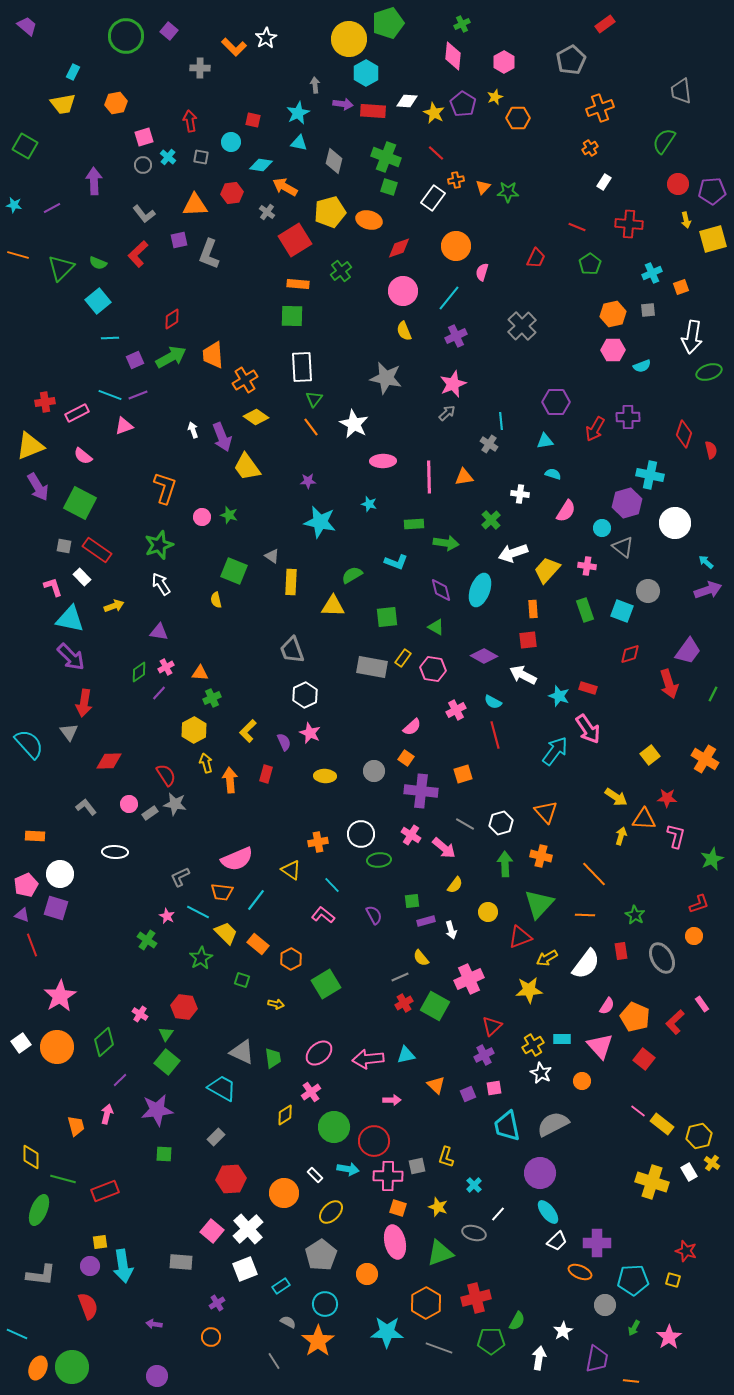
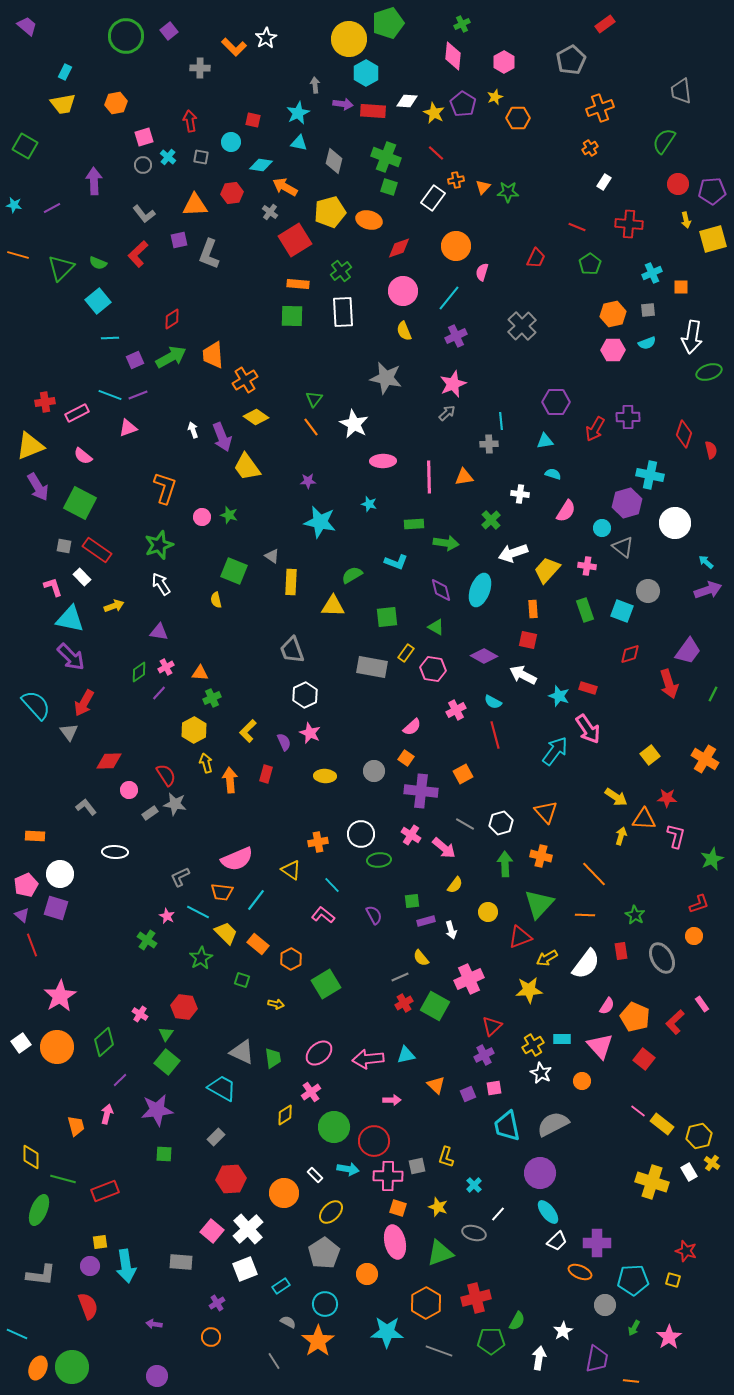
purple square at (169, 31): rotated 12 degrees clockwise
cyan rectangle at (73, 72): moved 8 px left
gray cross at (267, 212): moved 3 px right
orange square at (681, 287): rotated 21 degrees clockwise
cyan semicircle at (642, 366): moved 5 px right, 23 px up
white rectangle at (302, 367): moved 41 px right, 55 px up
pink triangle at (124, 426): moved 4 px right, 2 px down
gray cross at (489, 444): rotated 36 degrees counterclockwise
red square at (528, 640): rotated 18 degrees clockwise
yellow rectangle at (403, 658): moved 3 px right, 5 px up
red arrow at (84, 703): rotated 20 degrees clockwise
cyan semicircle at (29, 744): moved 7 px right, 39 px up
orange square at (463, 774): rotated 12 degrees counterclockwise
pink circle at (129, 804): moved 14 px up
purple triangle at (22, 915): rotated 21 degrees clockwise
gray pentagon at (321, 1255): moved 3 px right, 2 px up
cyan arrow at (123, 1266): moved 3 px right
gray line at (439, 1348): moved 3 px down
